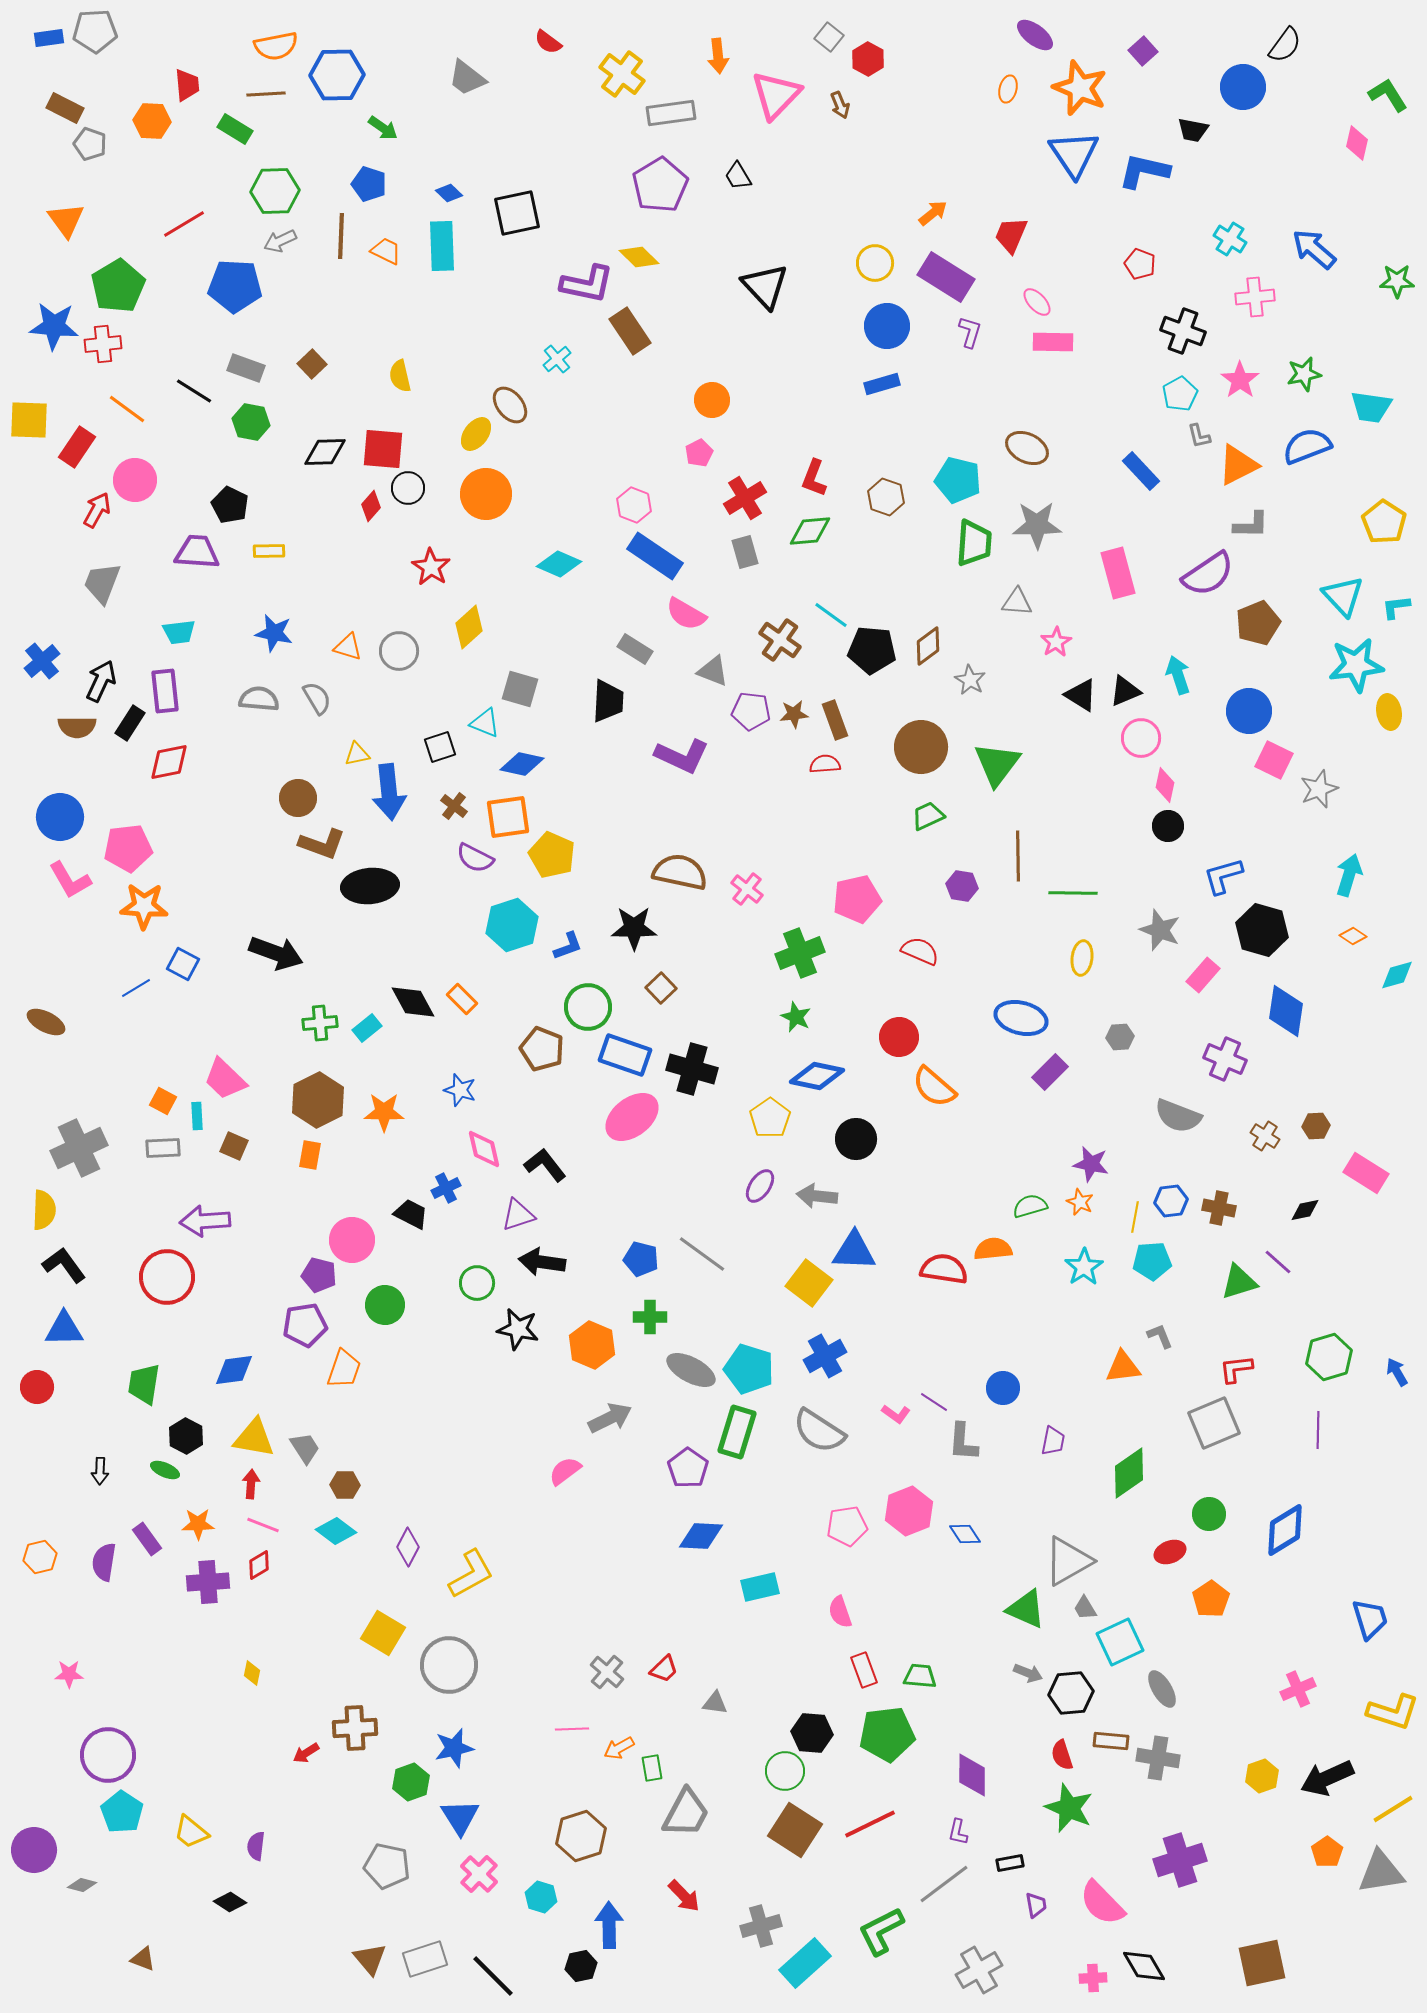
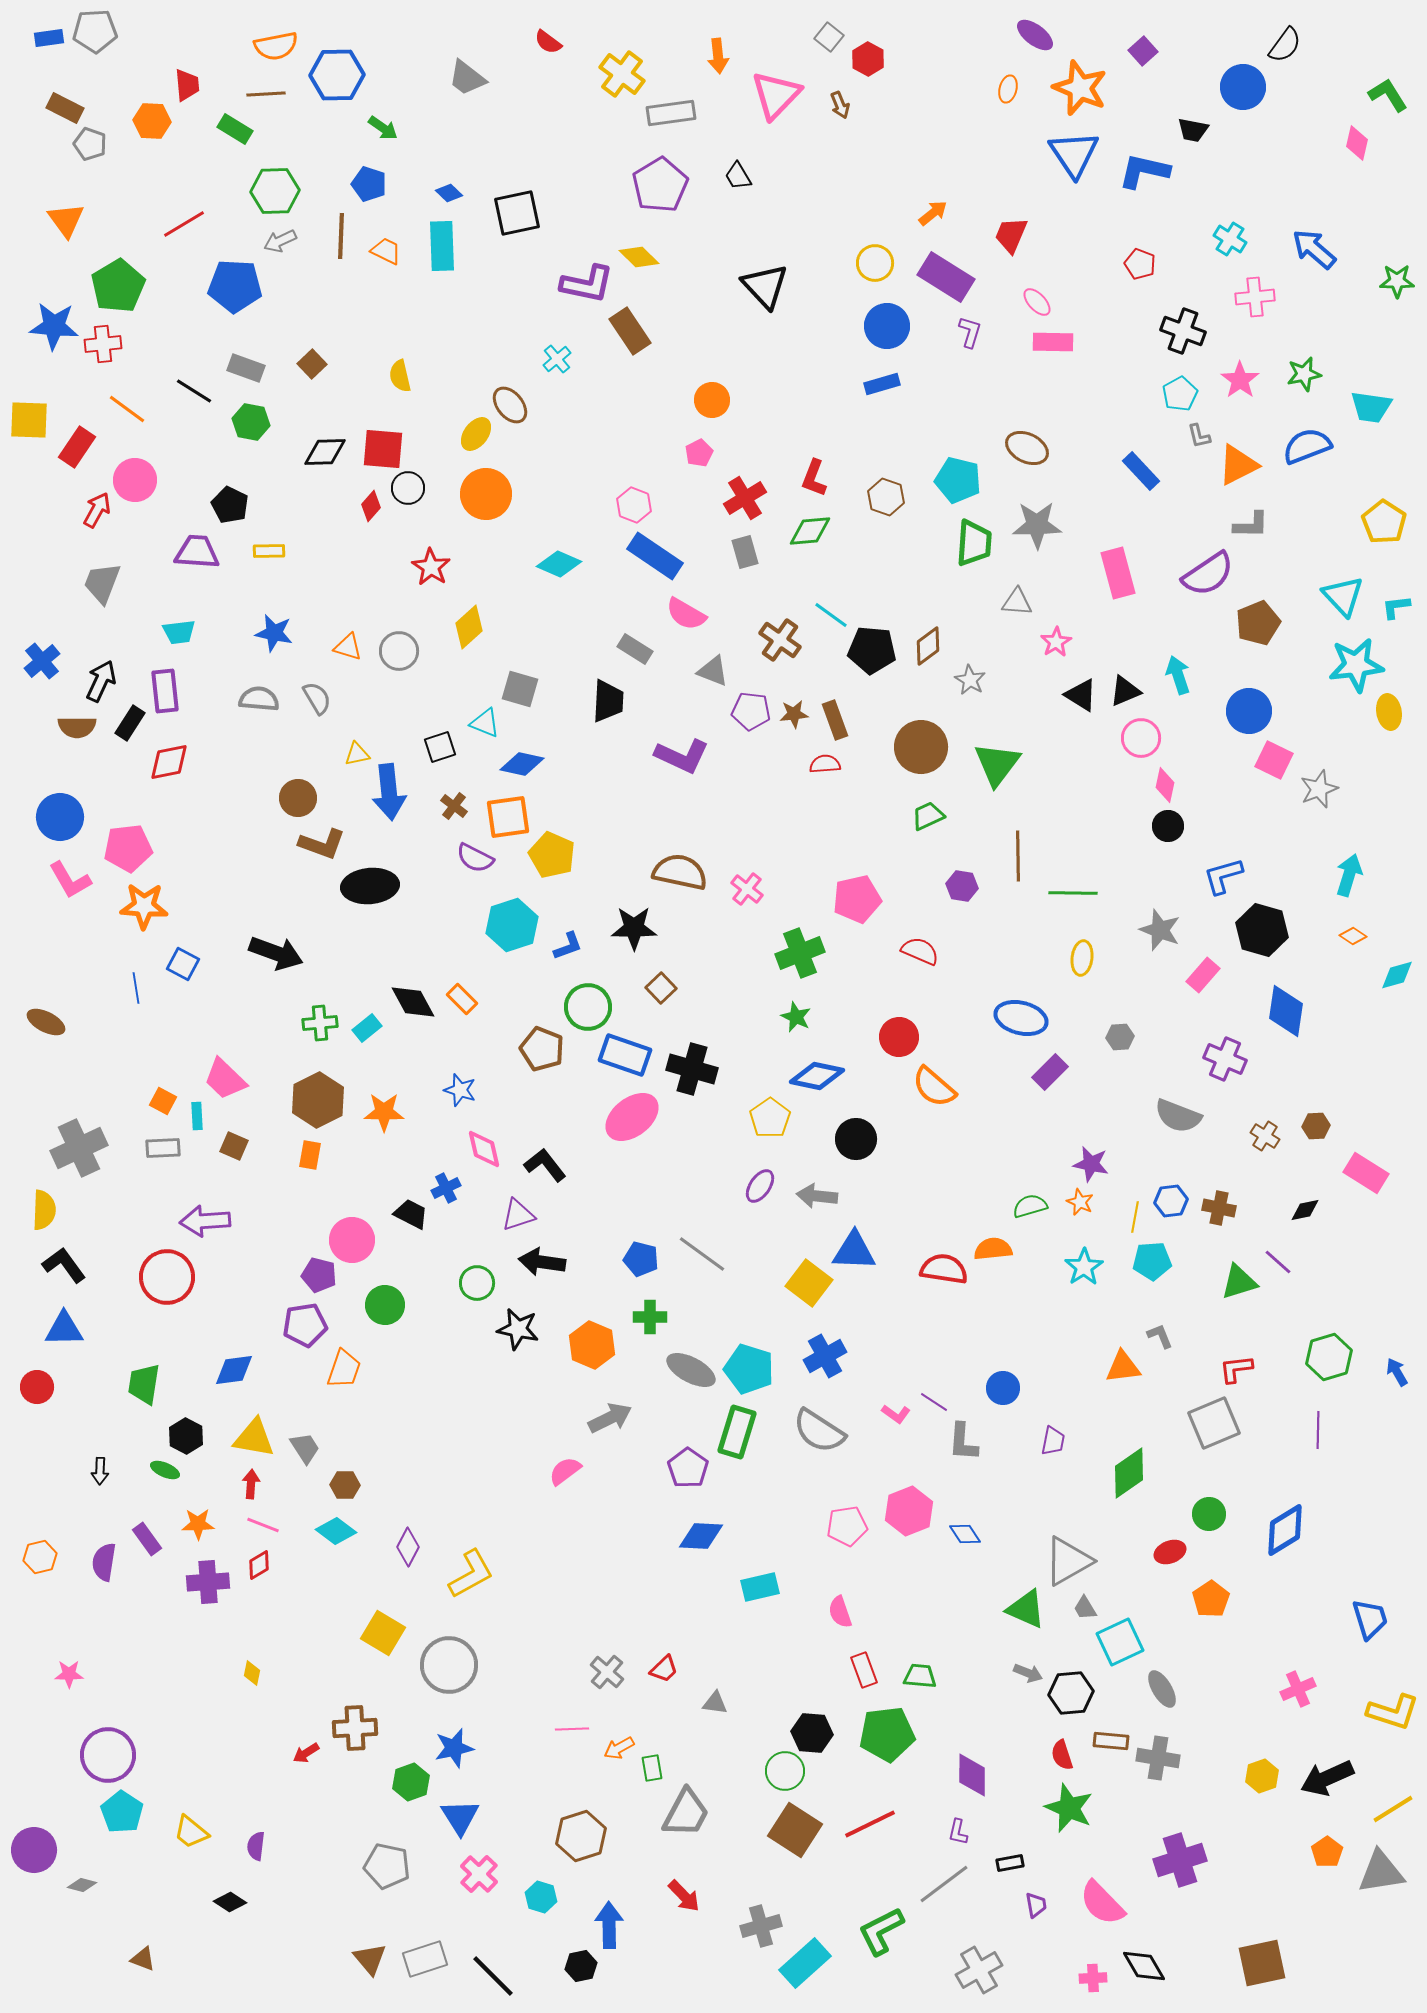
blue line at (136, 988): rotated 68 degrees counterclockwise
